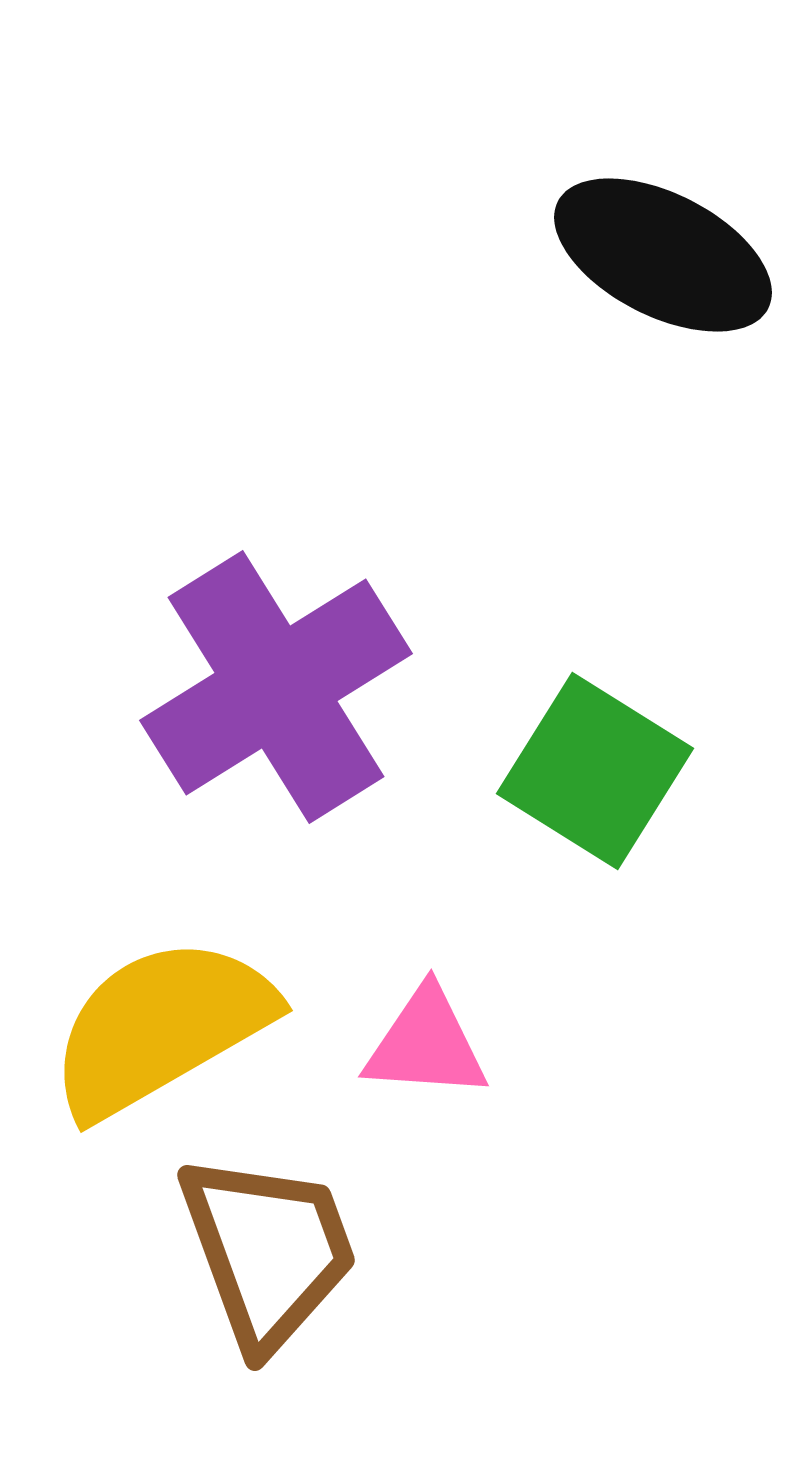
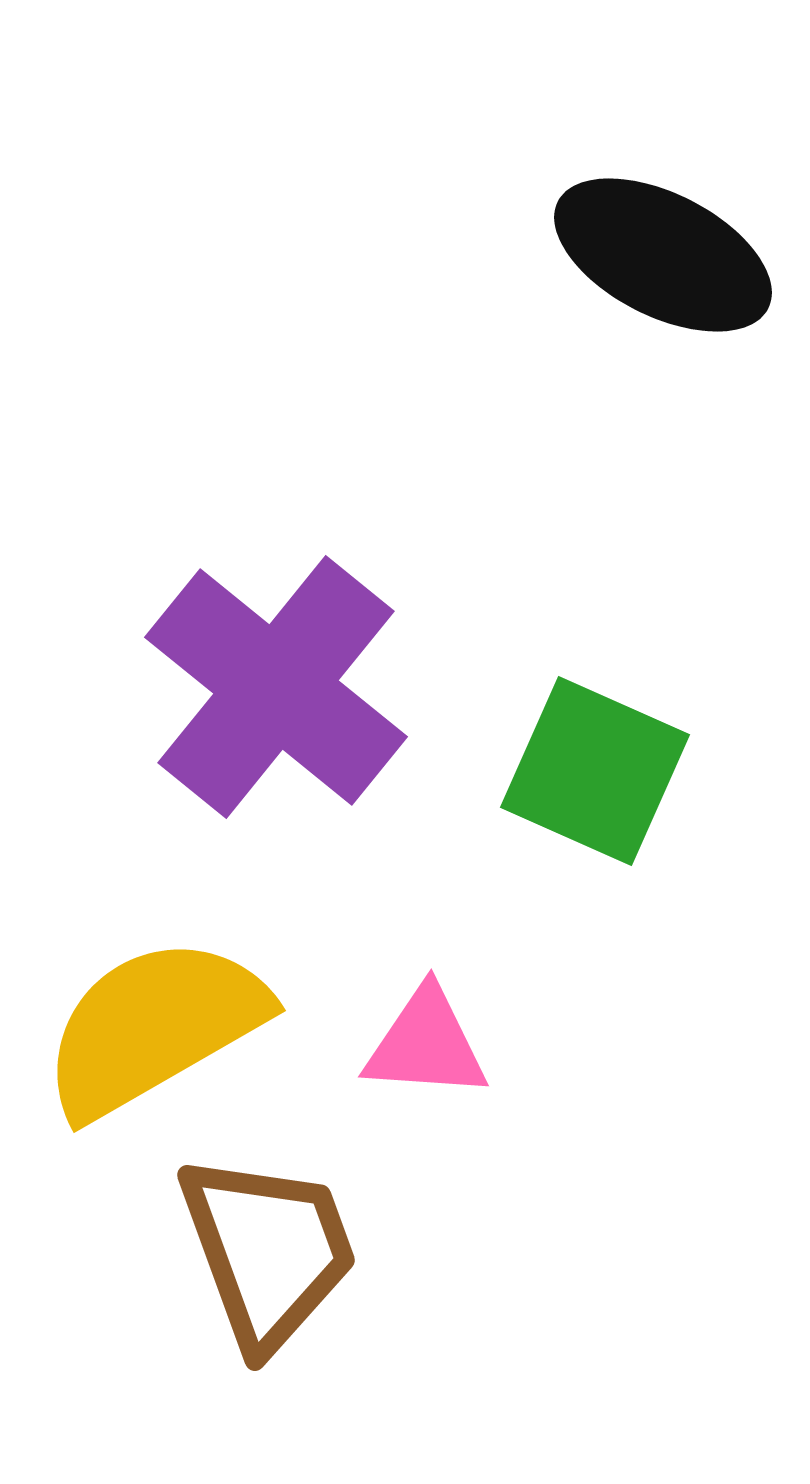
purple cross: rotated 19 degrees counterclockwise
green square: rotated 8 degrees counterclockwise
yellow semicircle: moved 7 px left
